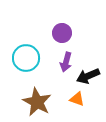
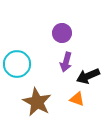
cyan circle: moved 9 px left, 6 px down
